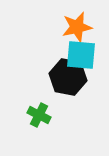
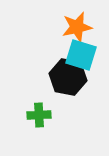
cyan square: rotated 12 degrees clockwise
green cross: rotated 30 degrees counterclockwise
